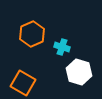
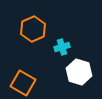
orange hexagon: moved 1 px right, 5 px up
cyan cross: rotated 35 degrees counterclockwise
